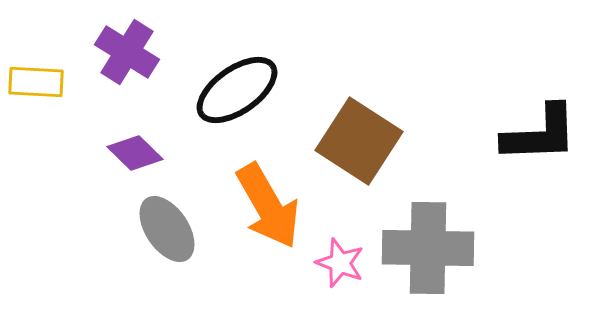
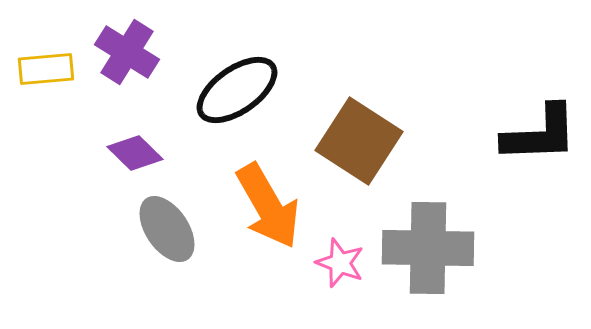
yellow rectangle: moved 10 px right, 13 px up; rotated 8 degrees counterclockwise
